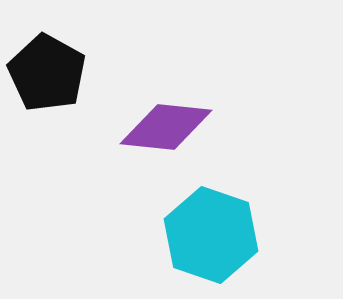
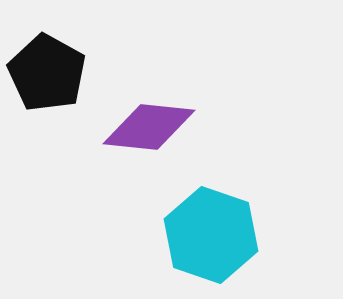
purple diamond: moved 17 px left
